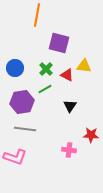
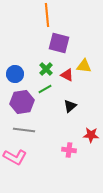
orange line: moved 10 px right; rotated 15 degrees counterclockwise
blue circle: moved 6 px down
black triangle: rotated 16 degrees clockwise
gray line: moved 1 px left, 1 px down
pink L-shape: rotated 10 degrees clockwise
